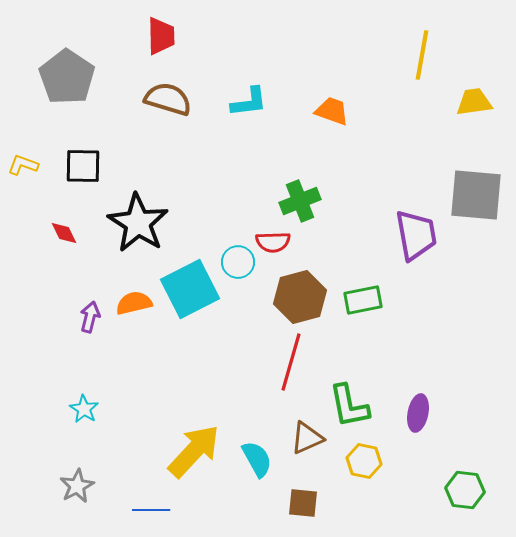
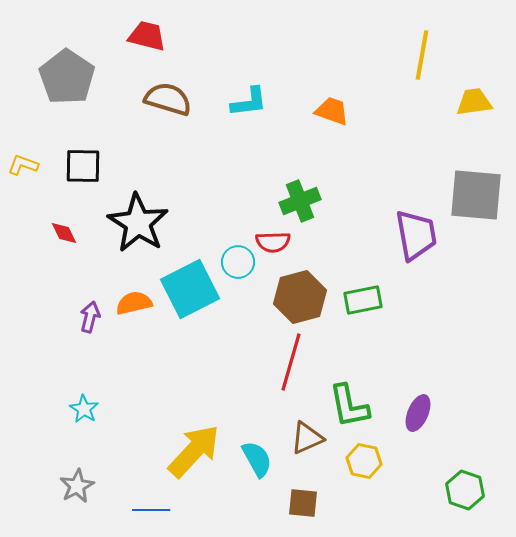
red trapezoid: moved 14 px left; rotated 75 degrees counterclockwise
purple ellipse: rotated 12 degrees clockwise
green hexagon: rotated 12 degrees clockwise
